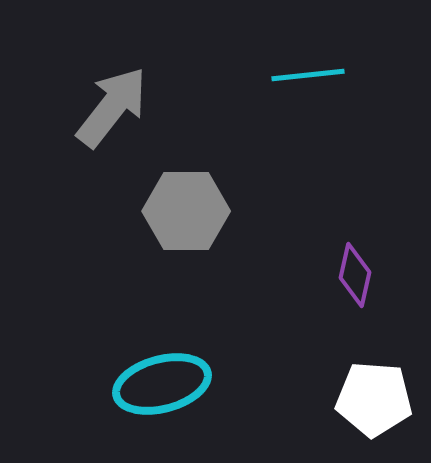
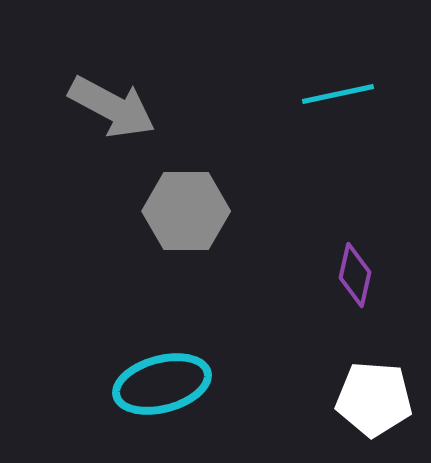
cyan line: moved 30 px right, 19 px down; rotated 6 degrees counterclockwise
gray arrow: rotated 80 degrees clockwise
